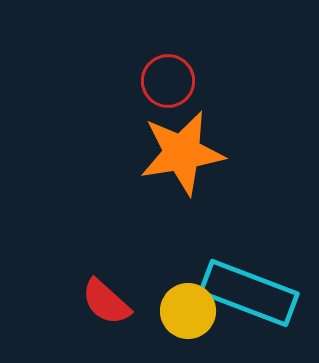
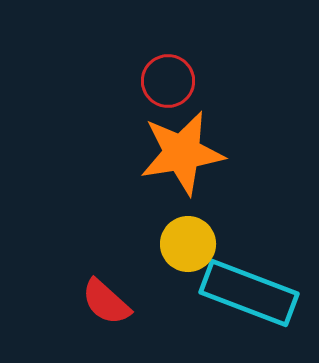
yellow circle: moved 67 px up
